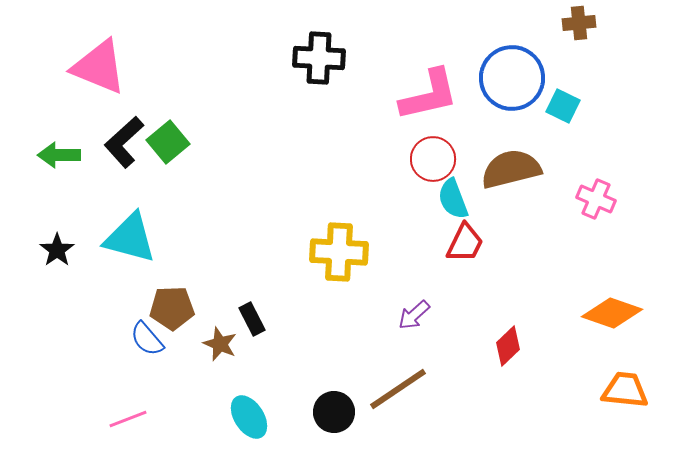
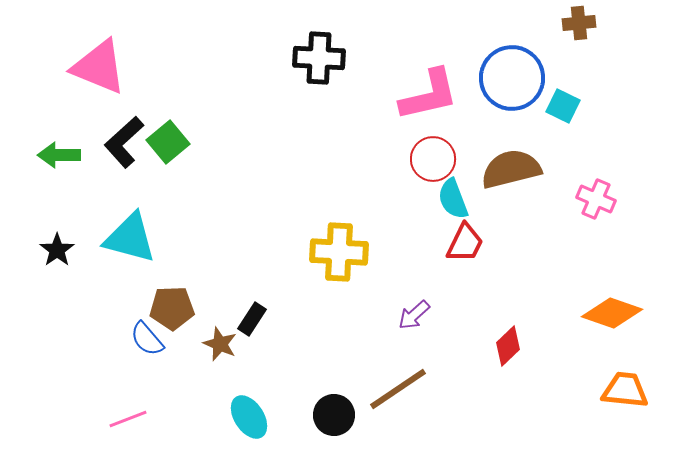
black rectangle: rotated 60 degrees clockwise
black circle: moved 3 px down
